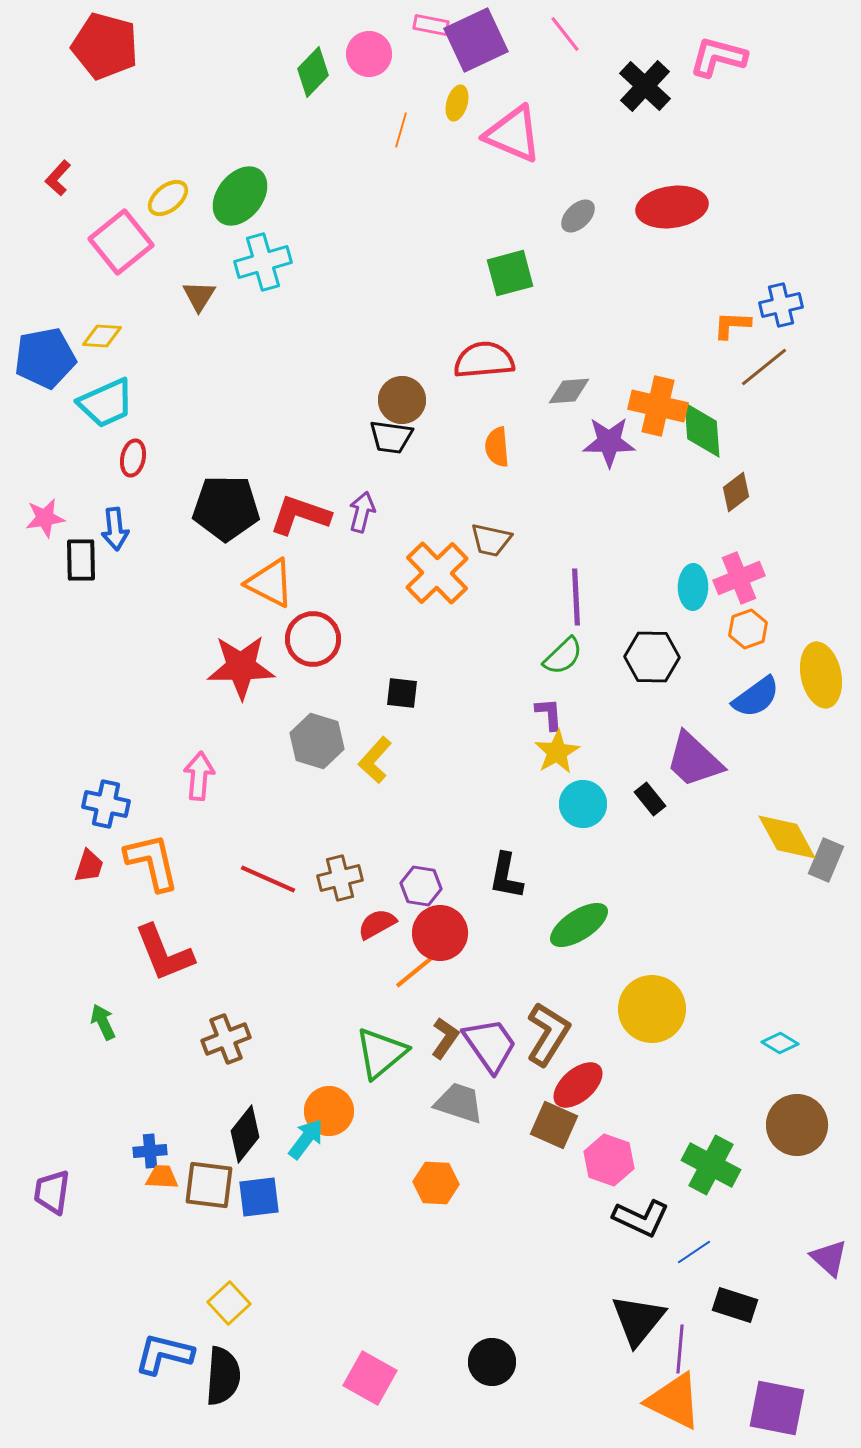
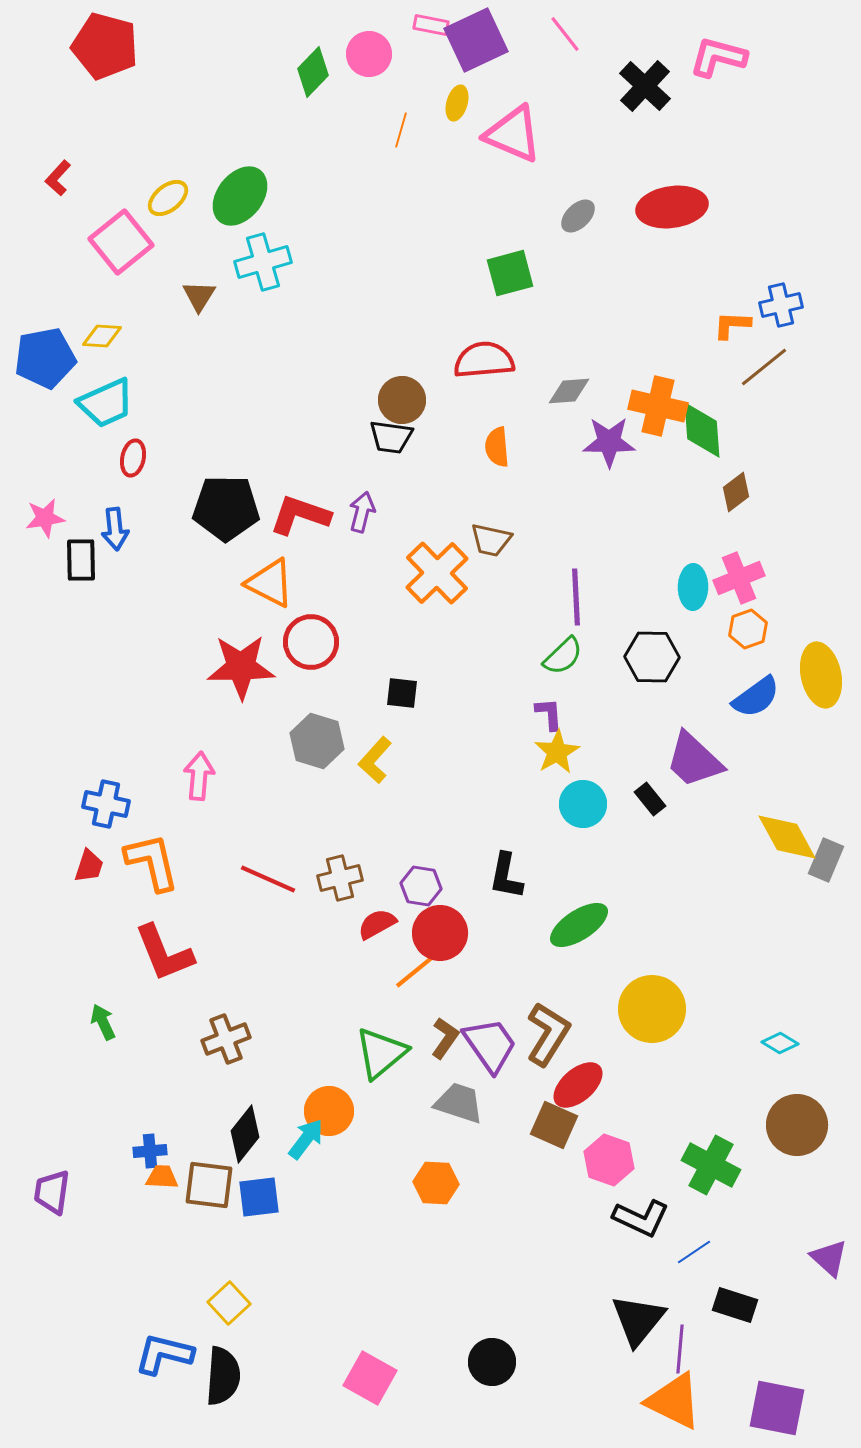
red circle at (313, 639): moved 2 px left, 3 px down
